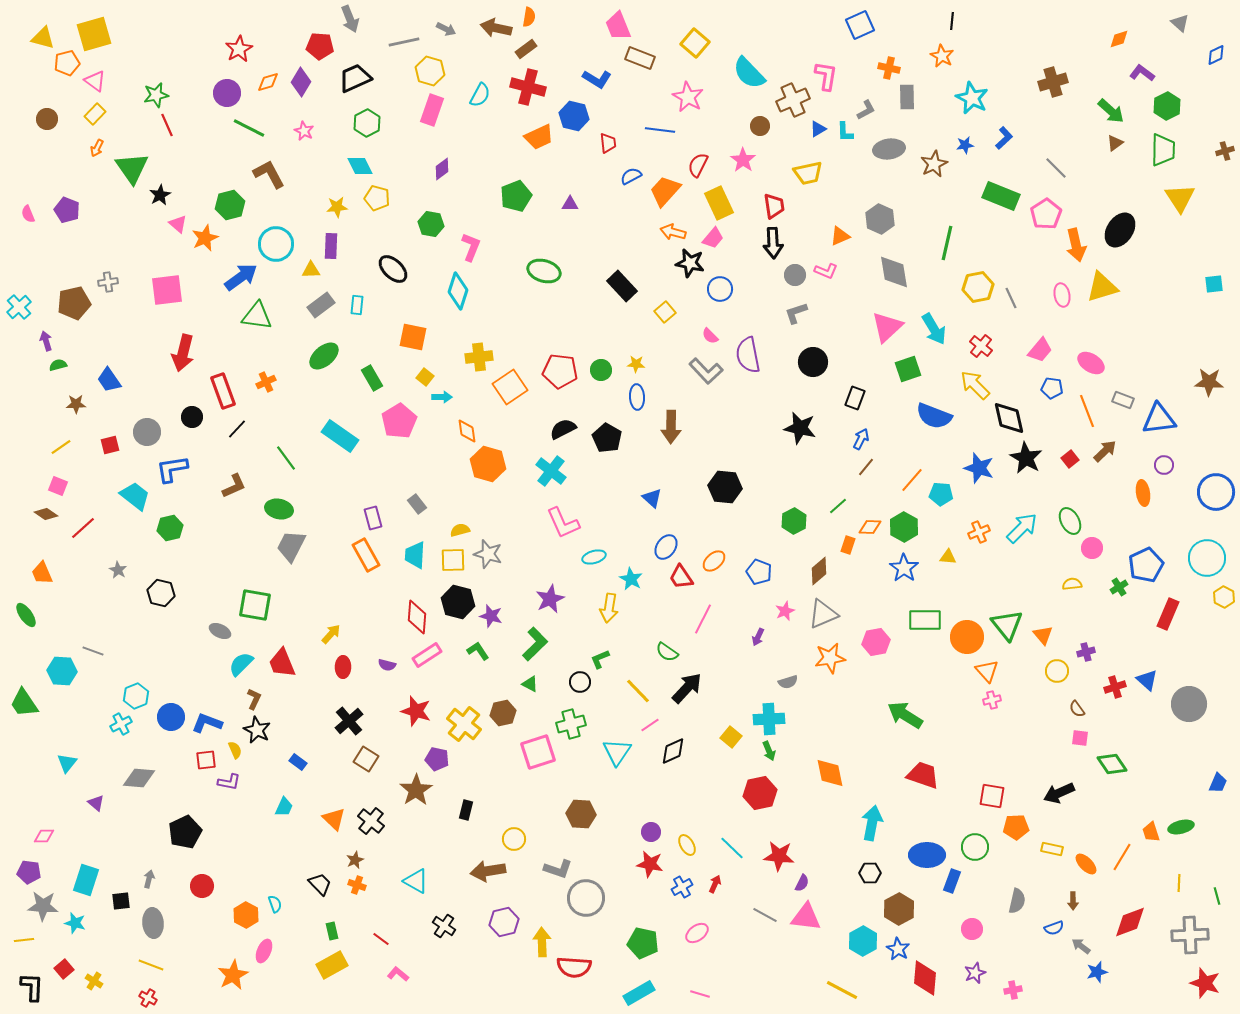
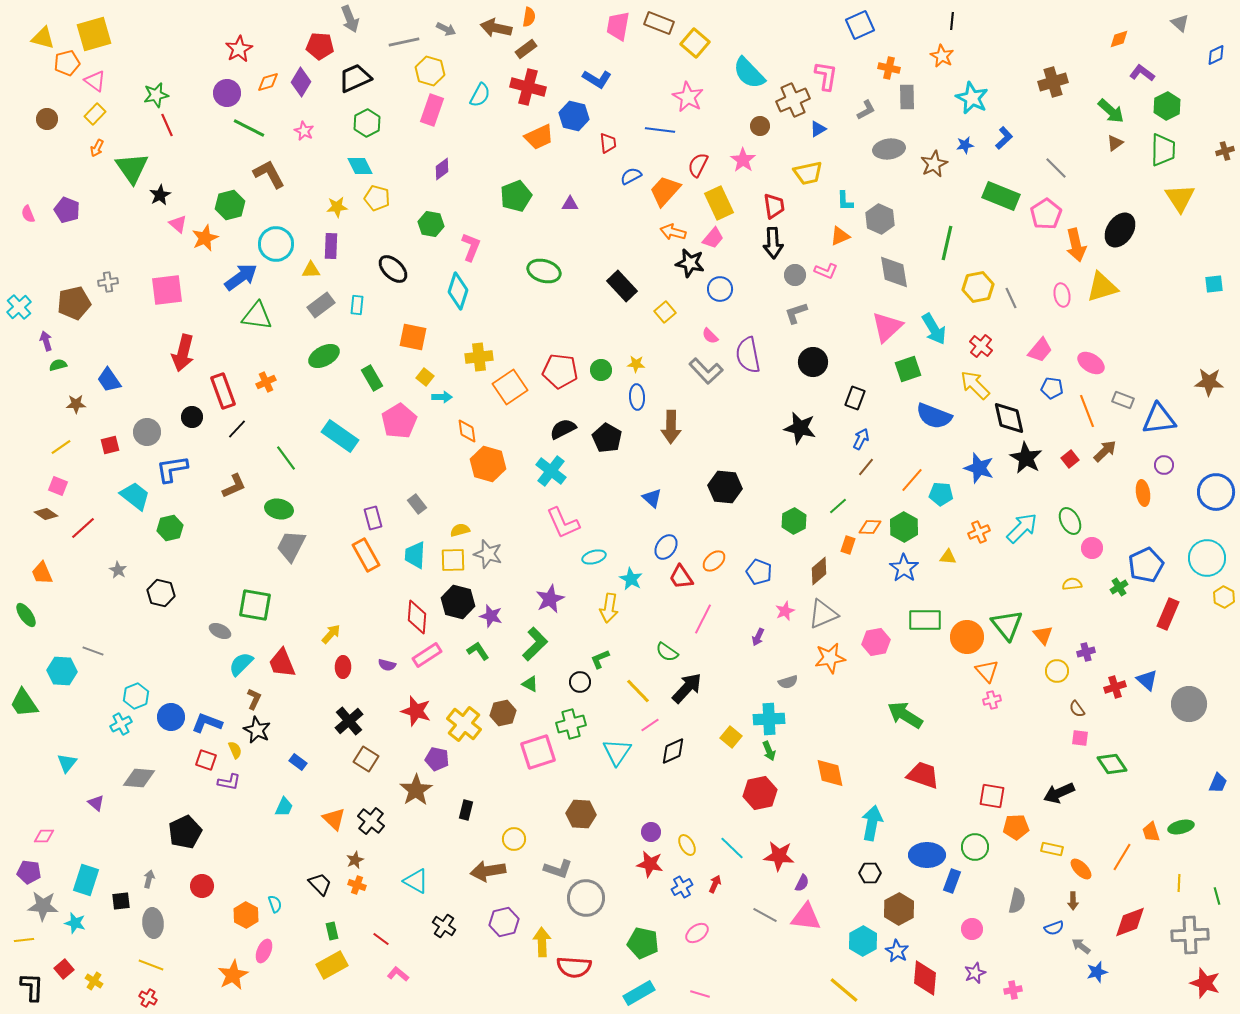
pink trapezoid at (618, 26): rotated 32 degrees clockwise
brown rectangle at (640, 58): moved 19 px right, 35 px up
cyan L-shape at (845, 132): moved 69 px down
green ellipse at (324, 356): rotated 12 degrees clockwise
red square at (206, 760): rotated 25 degrees clockwise
orange ellipse at (1086, 864): moved 5 px left, 5 px down
blue star at (898, 949): moved 1 px left, 2 px down
yellow line at (842, 990): moved 2 px right; rotated 12 degrees clockwise
